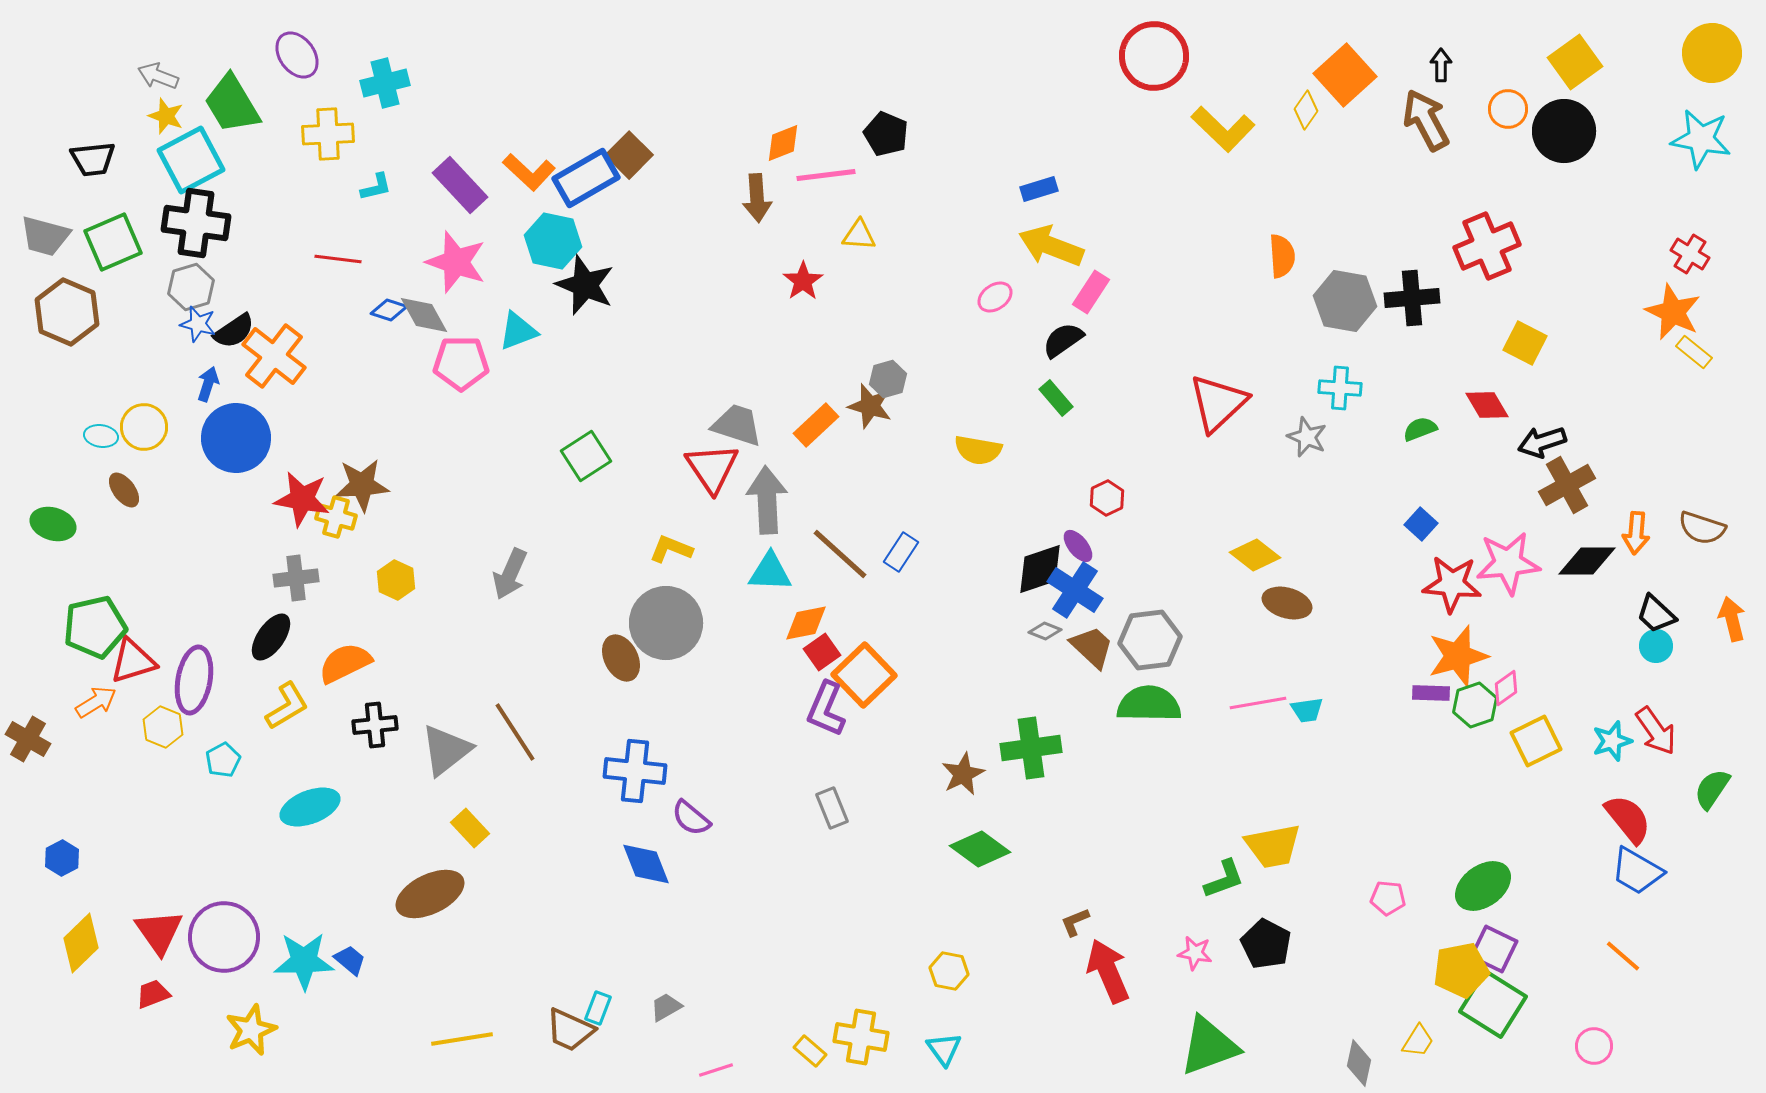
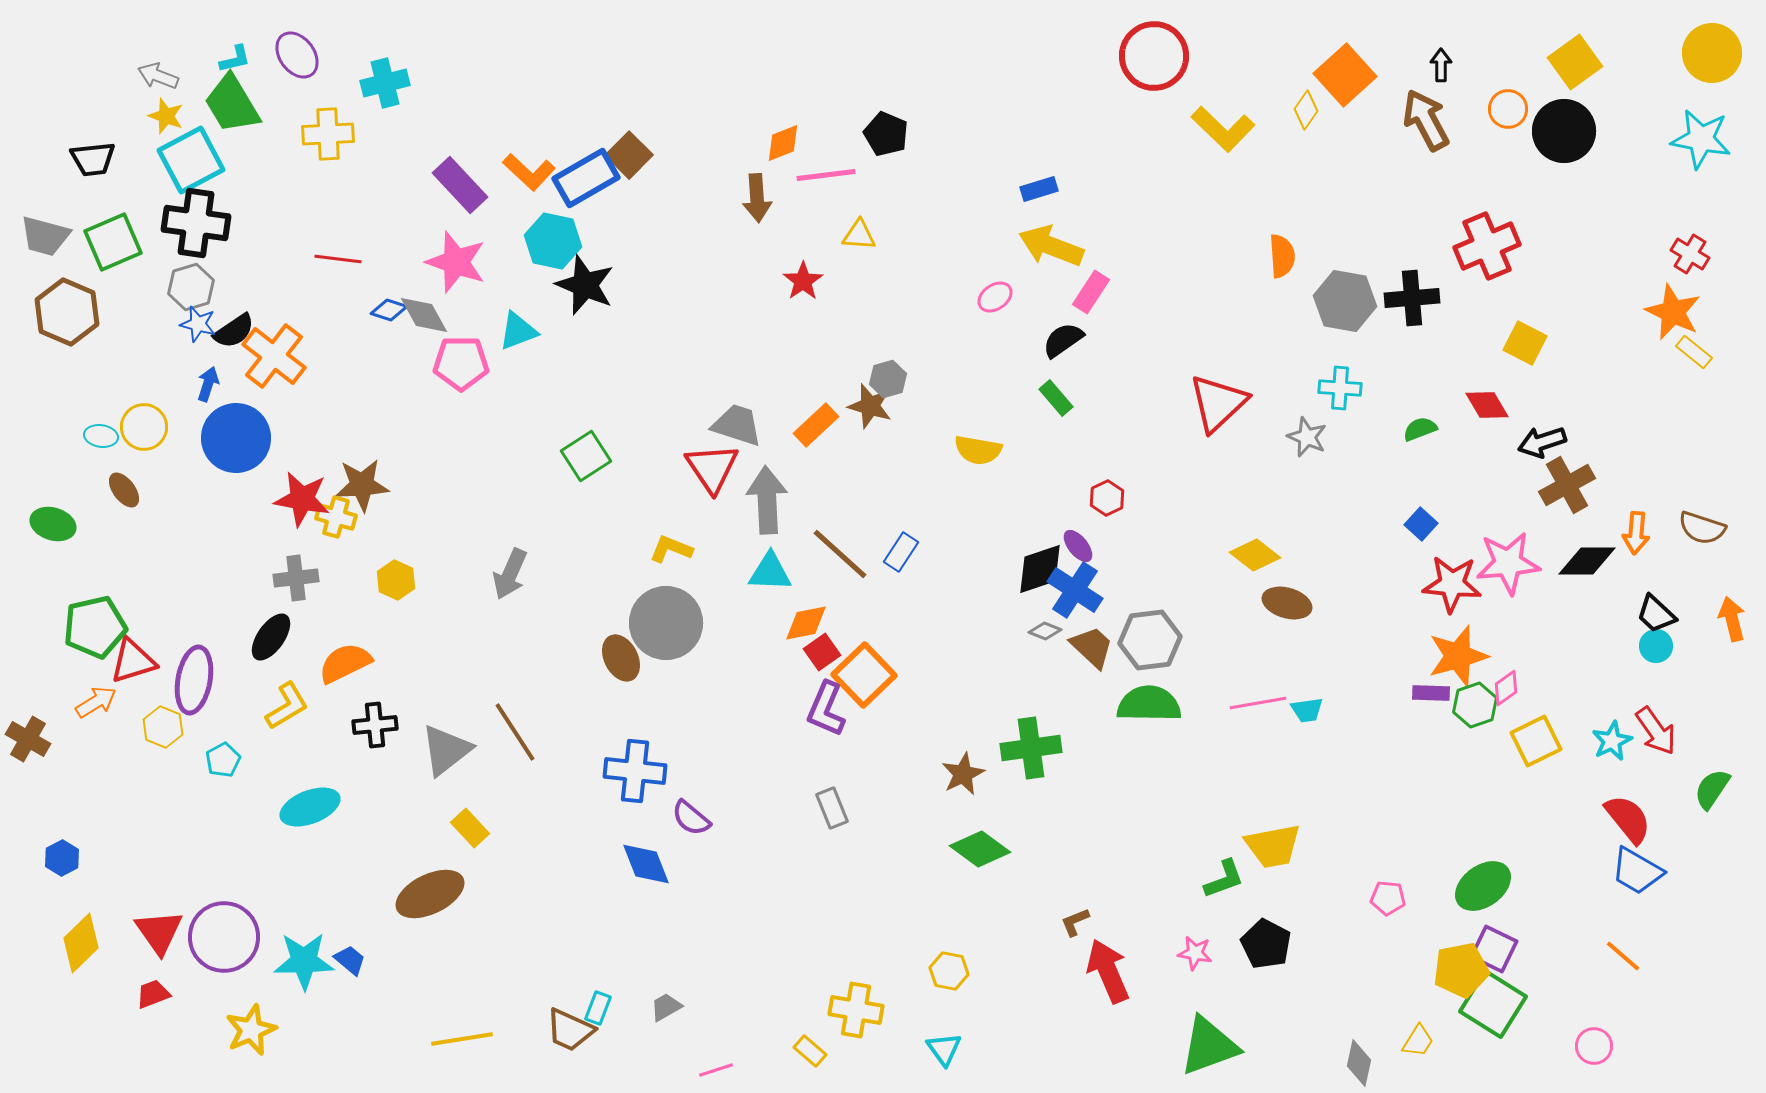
cyan L-shape at (376, 187): moved 141 px left, 128 px up
cyan star at (1612, 741): rotated 9 degrees counterclockwise
yellow cross at (861, 1037): moved 5 px left, 27 px up
